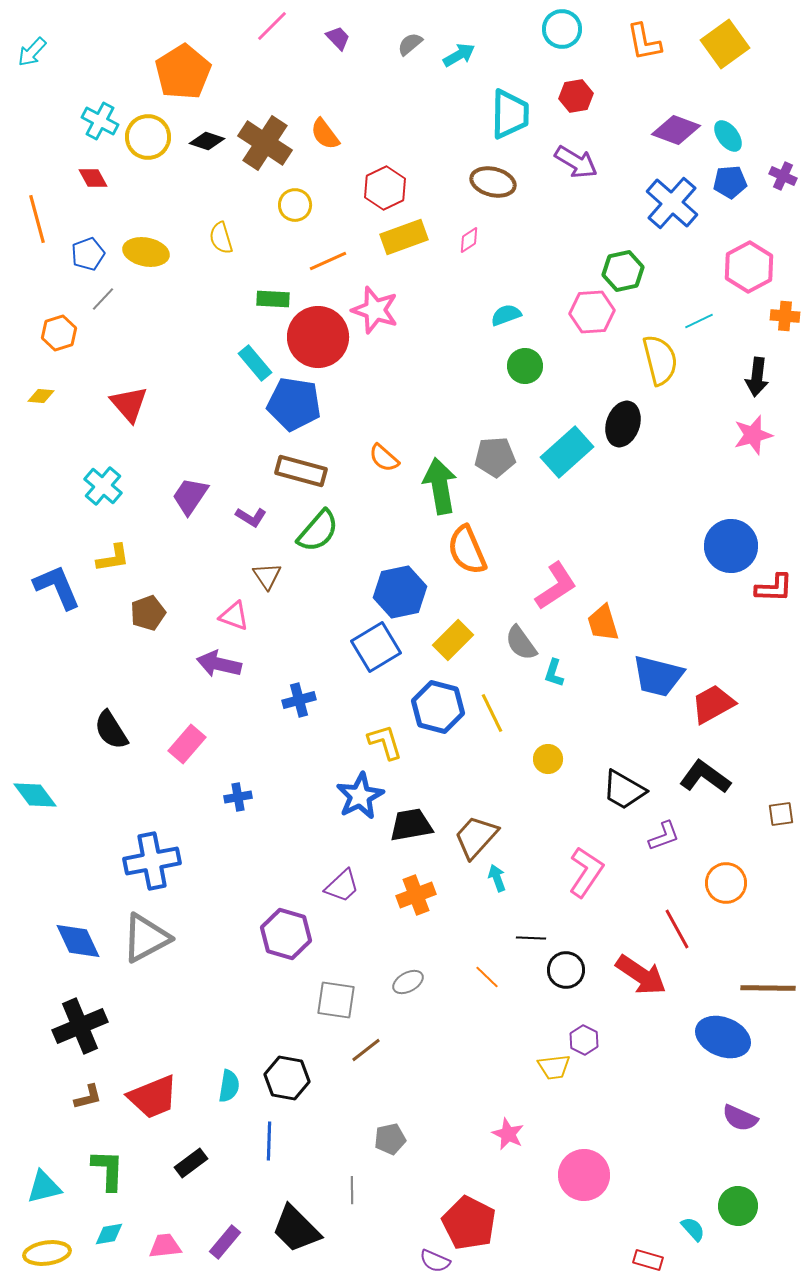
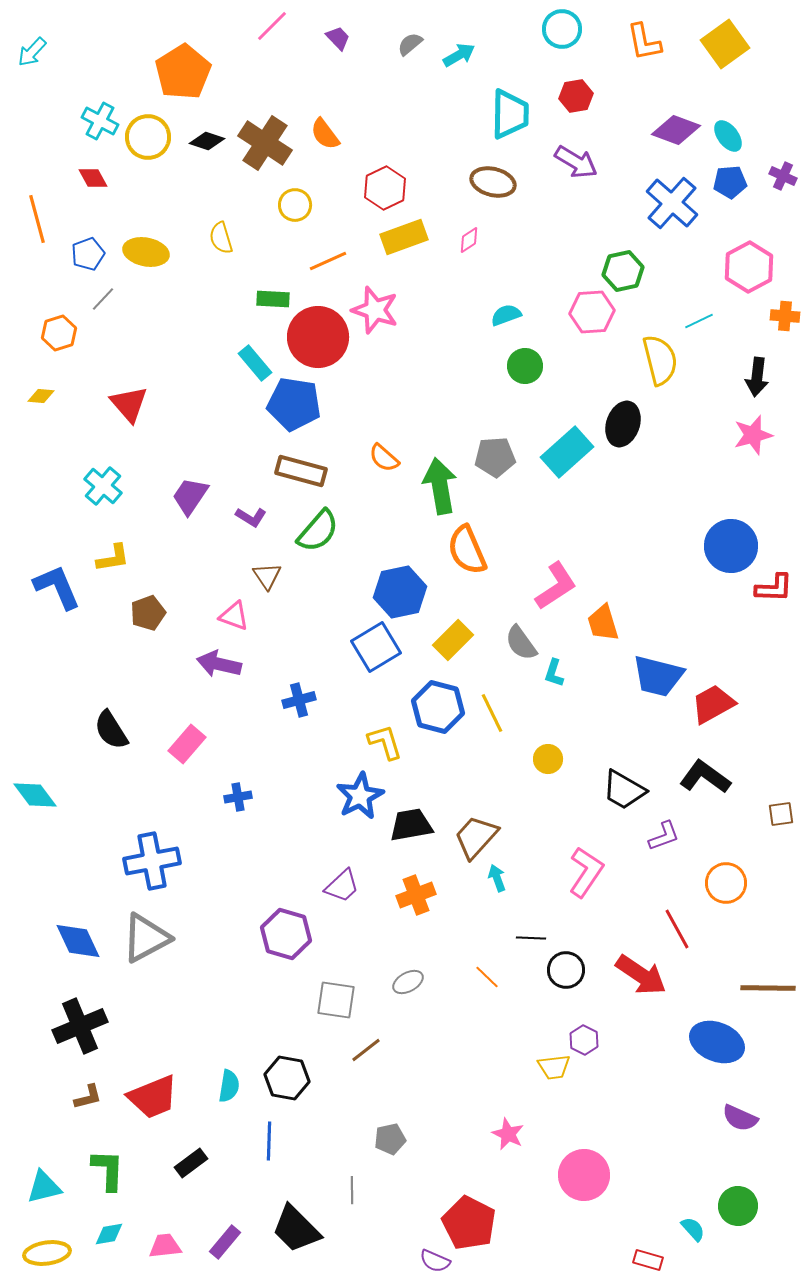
blue ellipse at (723, 1037): moved 6 px left, 5 px down
